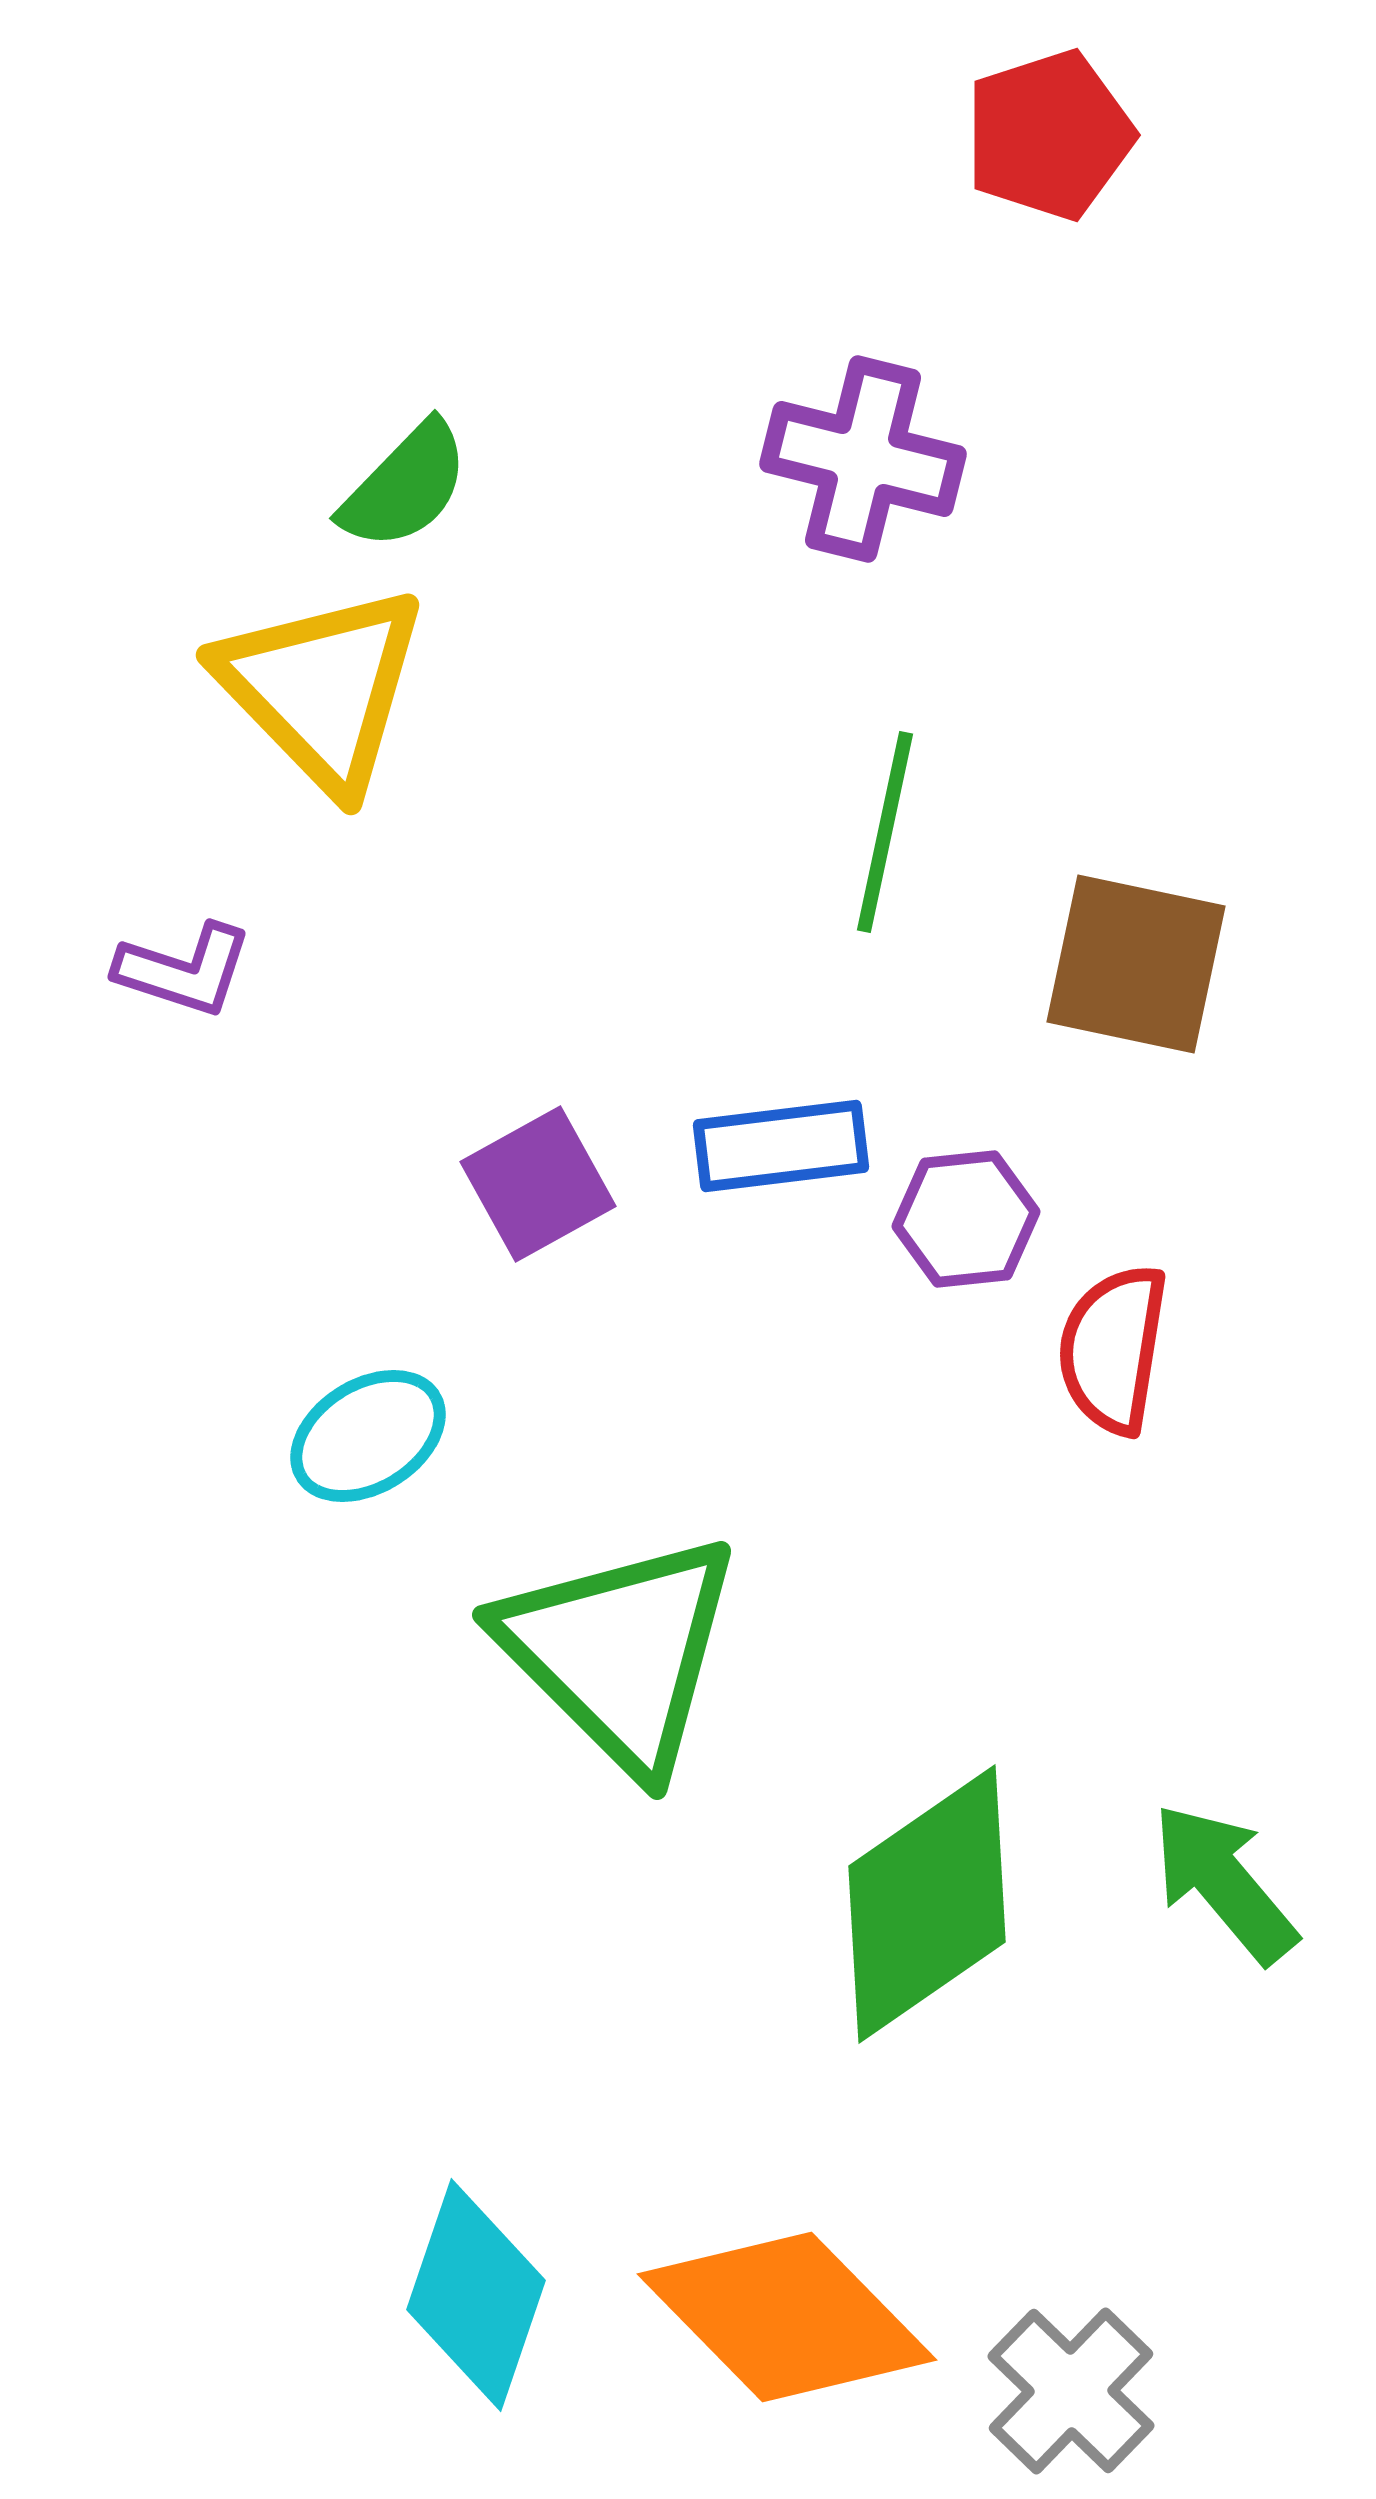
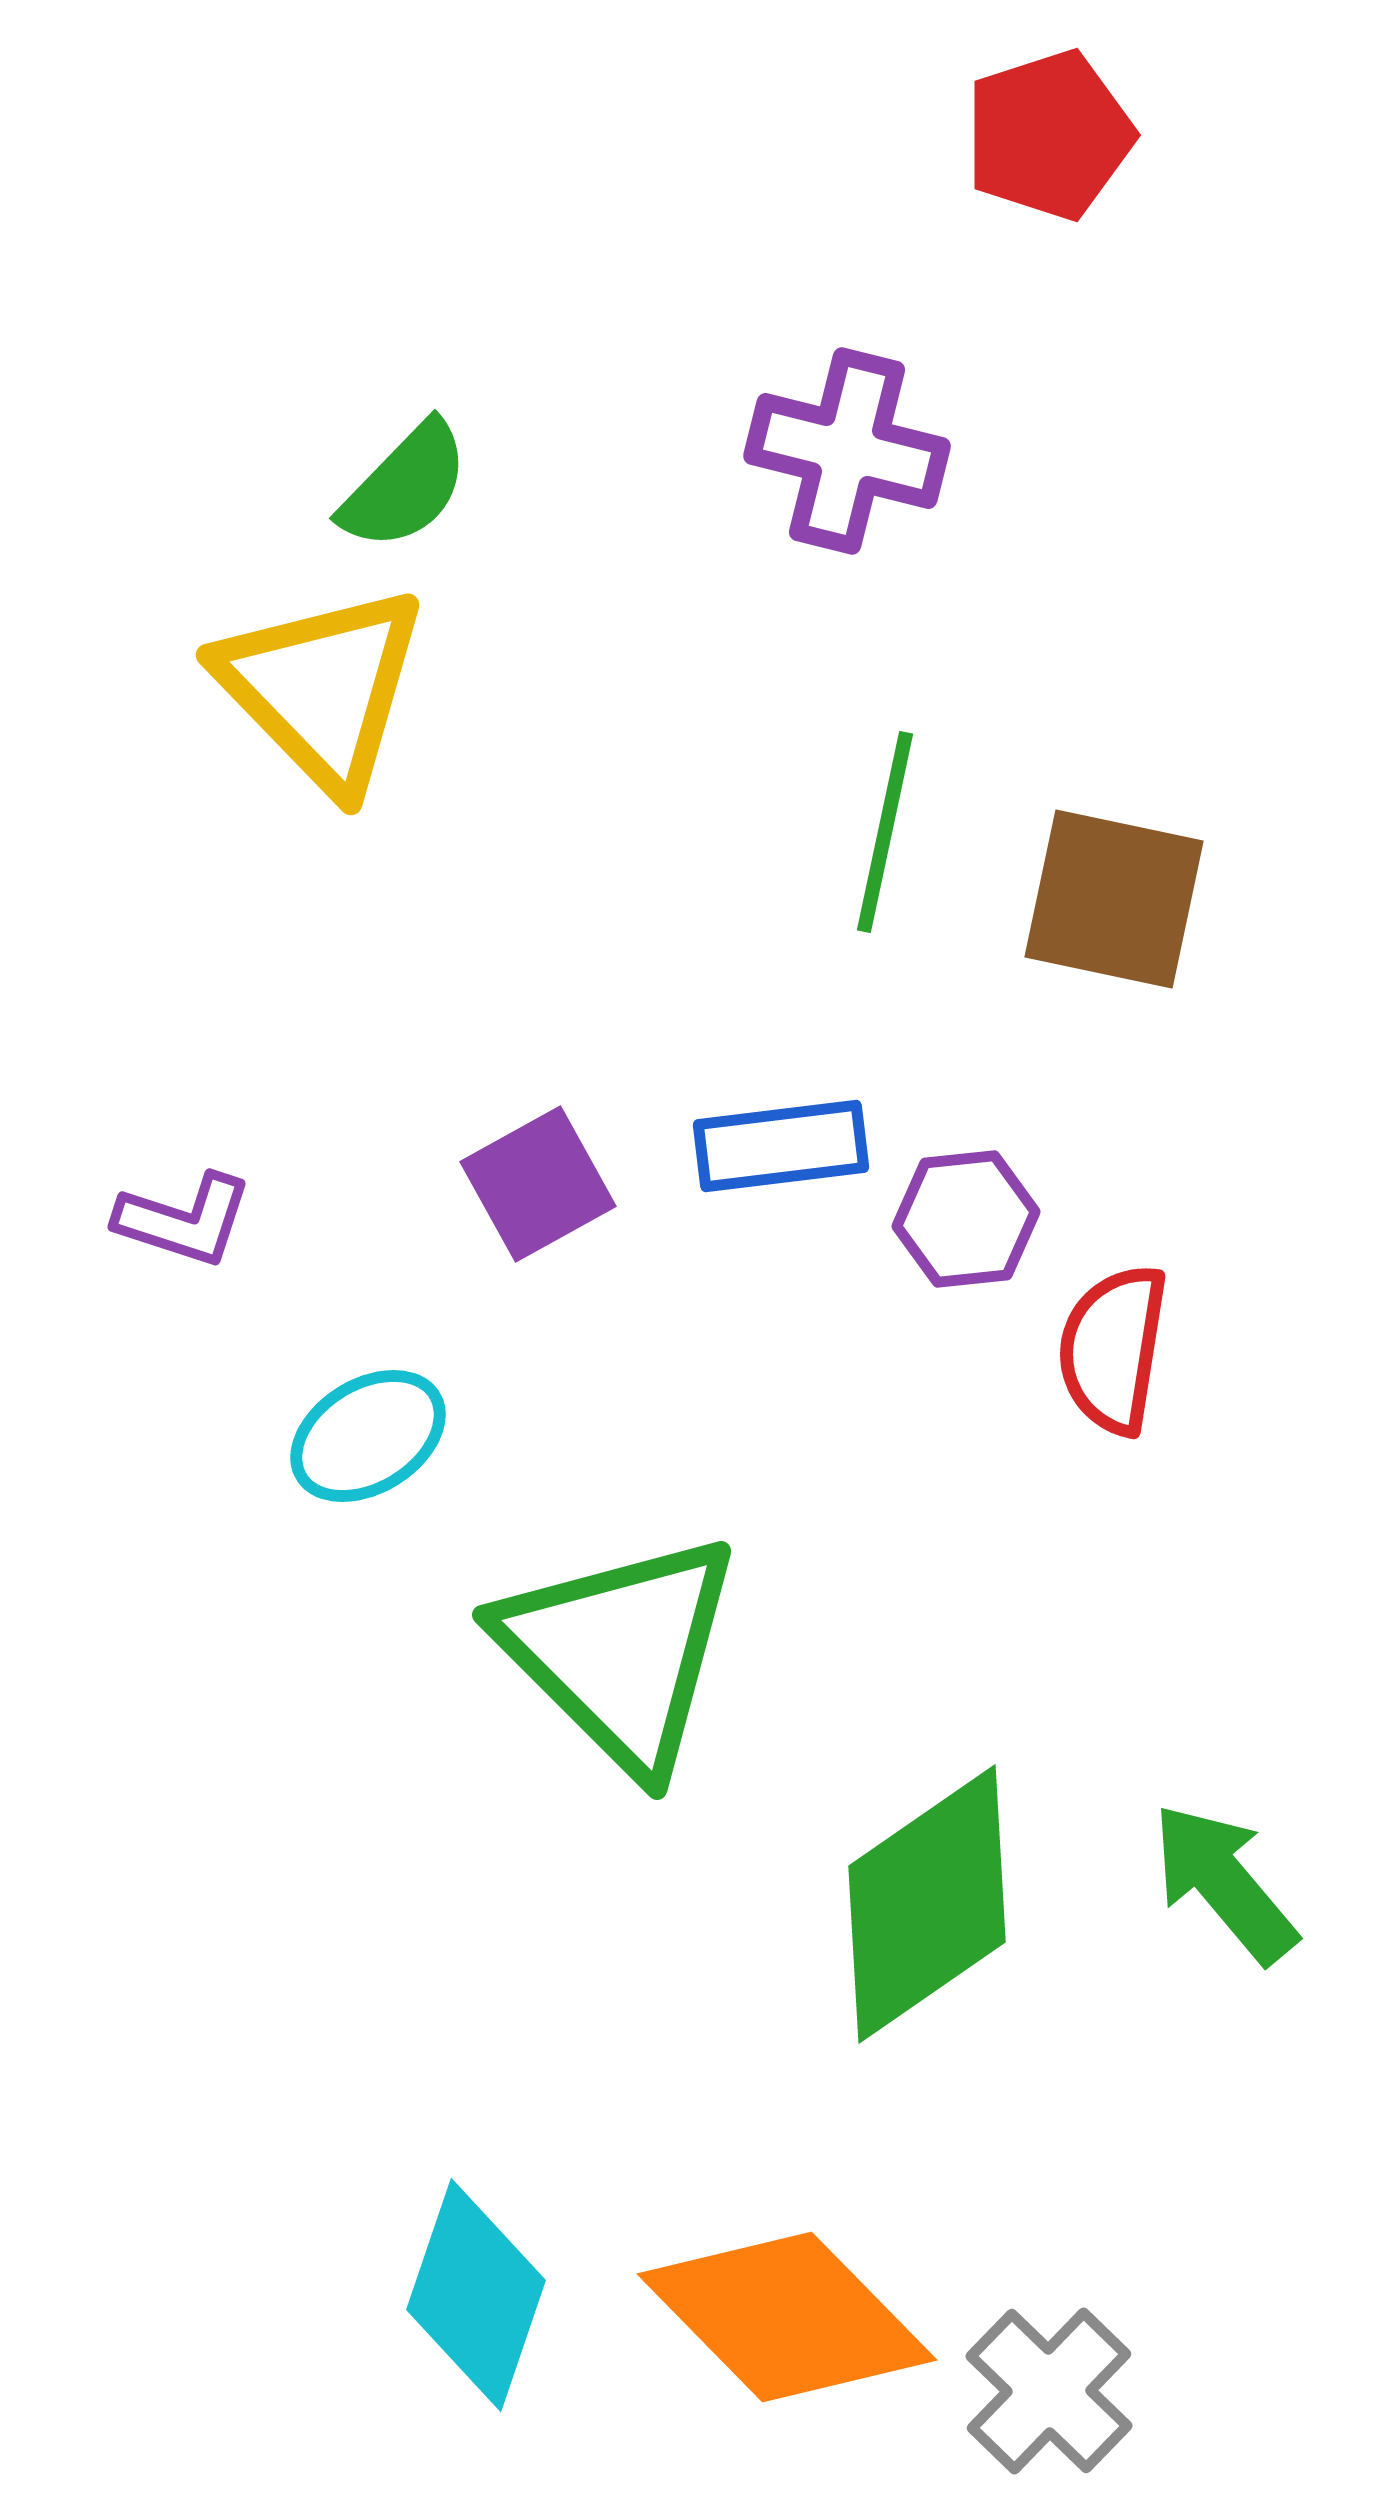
purple cross: moved 16 px left, 8 px up
brown square: moved 22 px left, 65 px up
purple L-shape: moved 250 px down
gray cross: moved 22 px left
